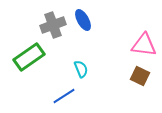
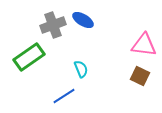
blue ellipse: rotated 30 degrees counterclockwise
